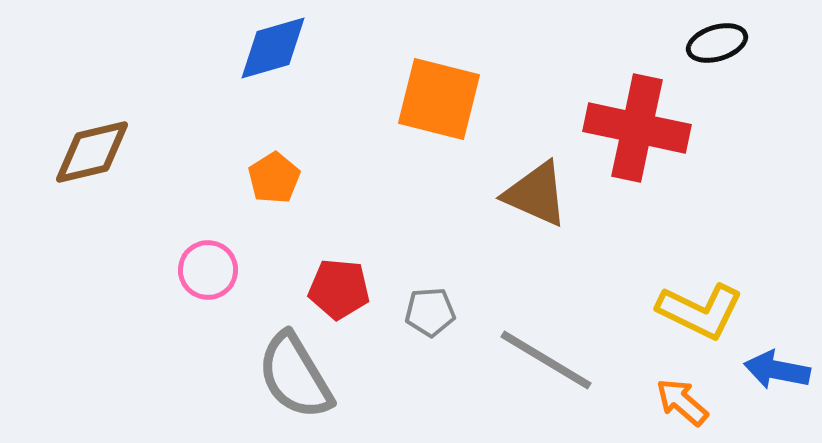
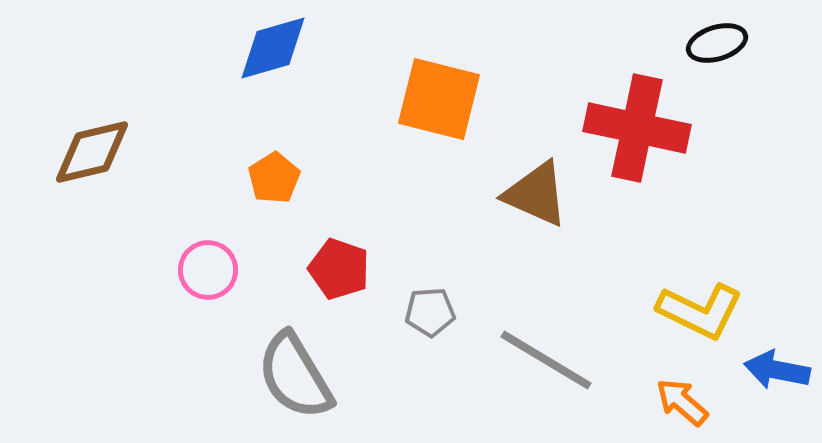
red pentagon: moved 20 px up; rotated 14 degrees clockwise
